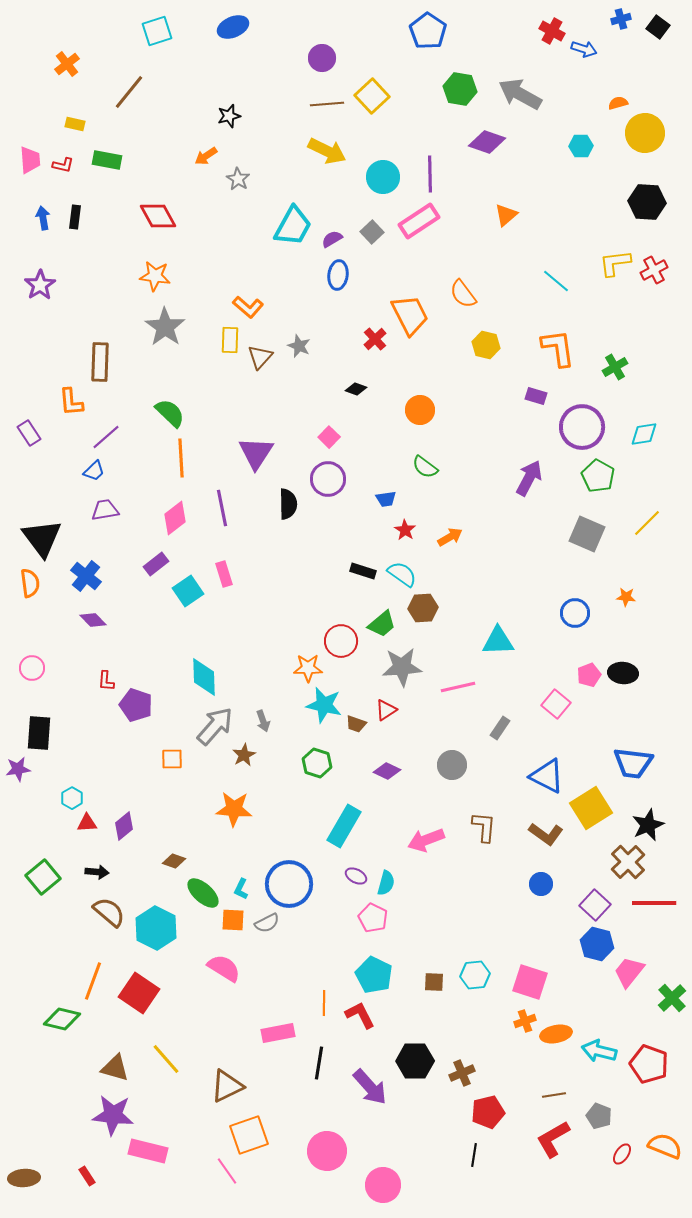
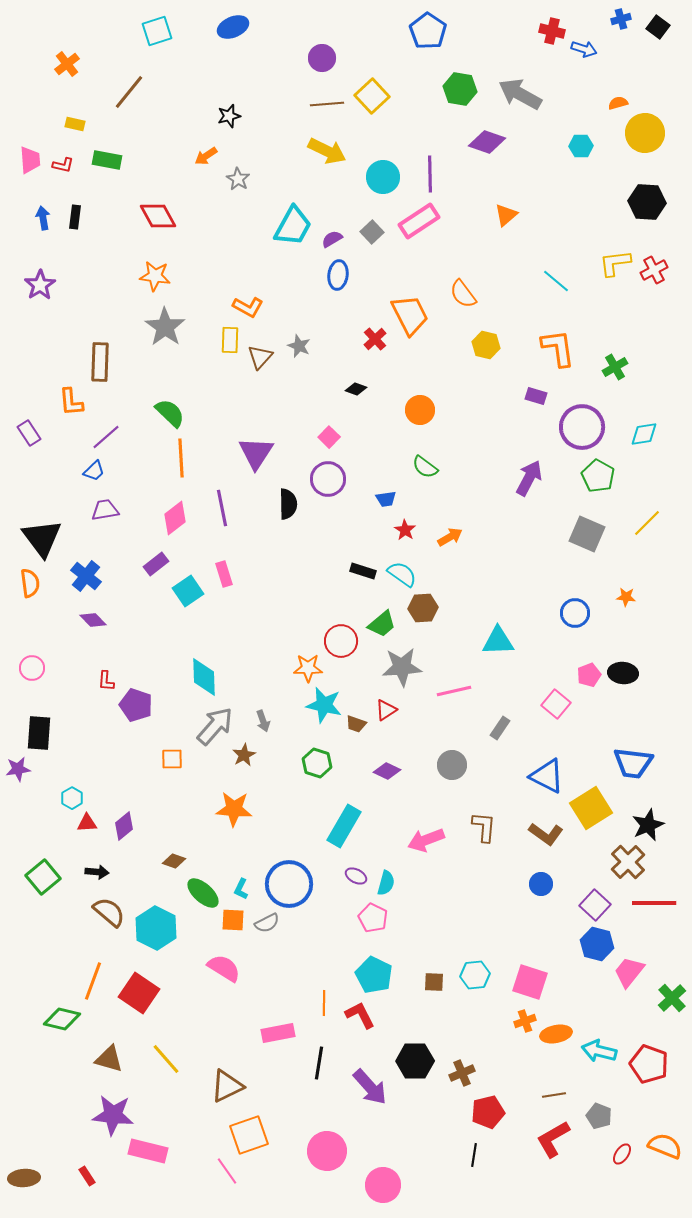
red cross at (552, 31): rotated 15 degrees counterclockwise
orange L-shape at (248, 307): rotated 12 degrees counterclockwise
pink line at (458, 687): moved 4 px left, 4 px down
brown triangle at (115, 1068): moved 6 px left, 9 px up
